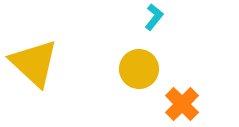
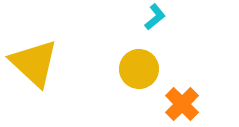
cyan L-shape: moved 1 px right; rotated 12 degrees clockwise
